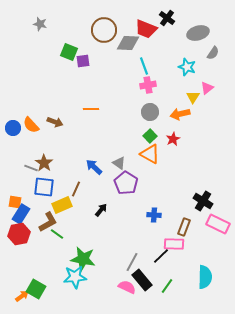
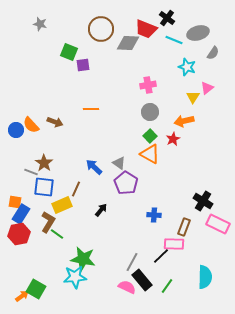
brown circle at (104, 30): moved 3 px left, 1 px up
purple square at (83, 61): moved 4 px down
cyan line at (144, 66): moved 30 px right, 26 px up; rotated 48 degrees counterclockwise
orange arrow at (180, 114): moved 4 px right, 7 px down
blue circle at (13, 128): moved 3 px right, 2 px down
gray line at (31, 168): moved 4 px down
brown L-shape at (48, 222): rotated 30 degrees counterclockwise
